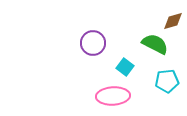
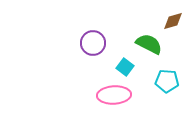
green semicircle: moved 6 px left
cyan pentagon: rotated 10 degrees clockwise
pink ellipse: moved 1 px right, 1 px up
